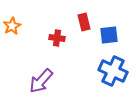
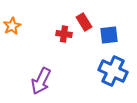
red rectangle: rotated 18 degrees counterclockwise
red cross: moved 7 px right, 4 px up
purple arrow: rotated 16 degrees counterclockwise
